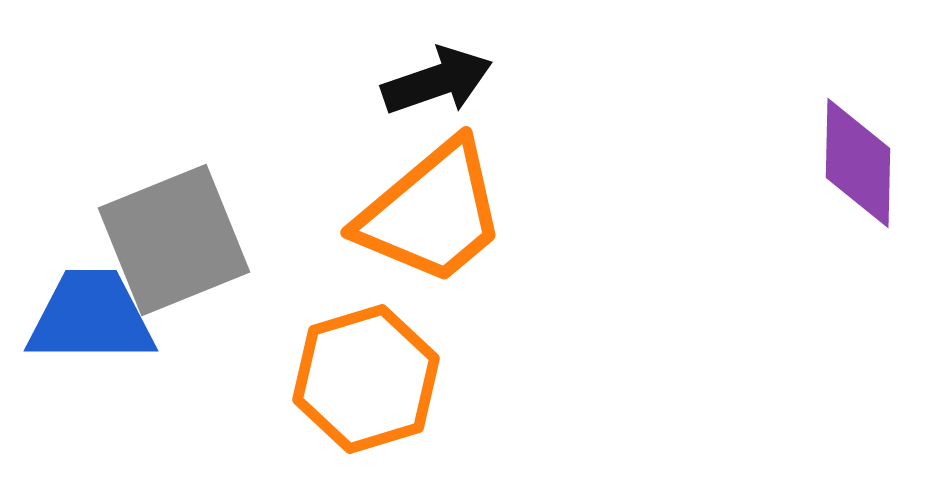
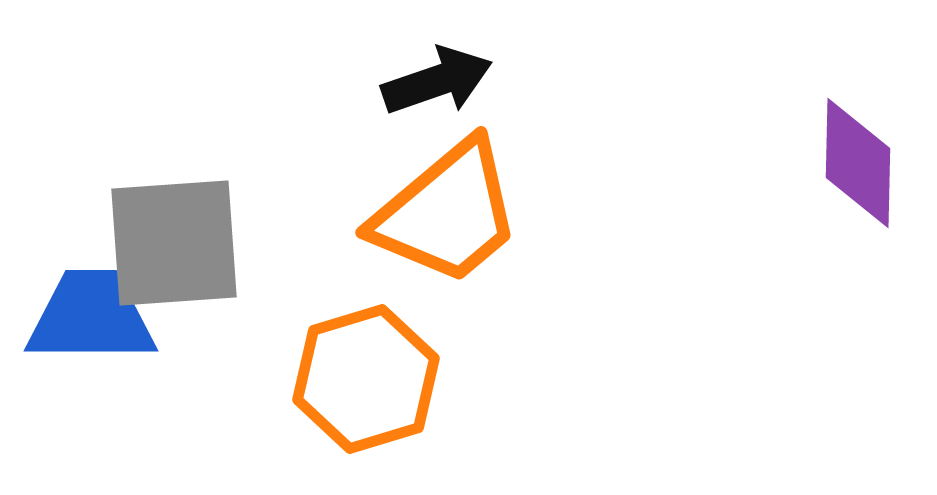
orange trapezoid: moved 15 px right
gray square: moved 3 px down; rotated 18 degrees clockwise
